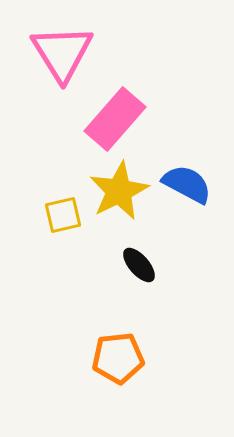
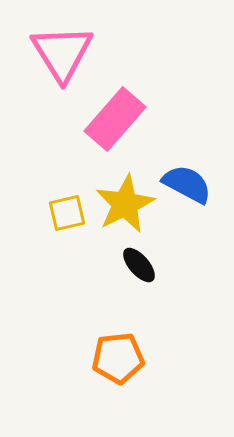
yellow star: moved 6 px right, 13 px down
yellow square: moved 4 px right, 2 px up
